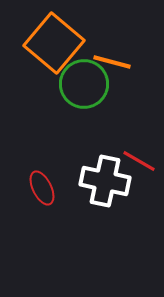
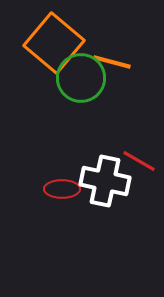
green circle: moved 3 px left, 6 px up
red ellipse: moved 20 px right, 1 px down; rotated 64 degrees counterclockwise
